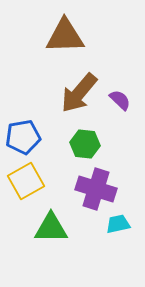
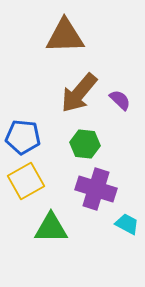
blue pentagon: rotated 16 degrees clockwise
cyan trapezoid: moved 9 px right; rotated 40 degrees clockwise
